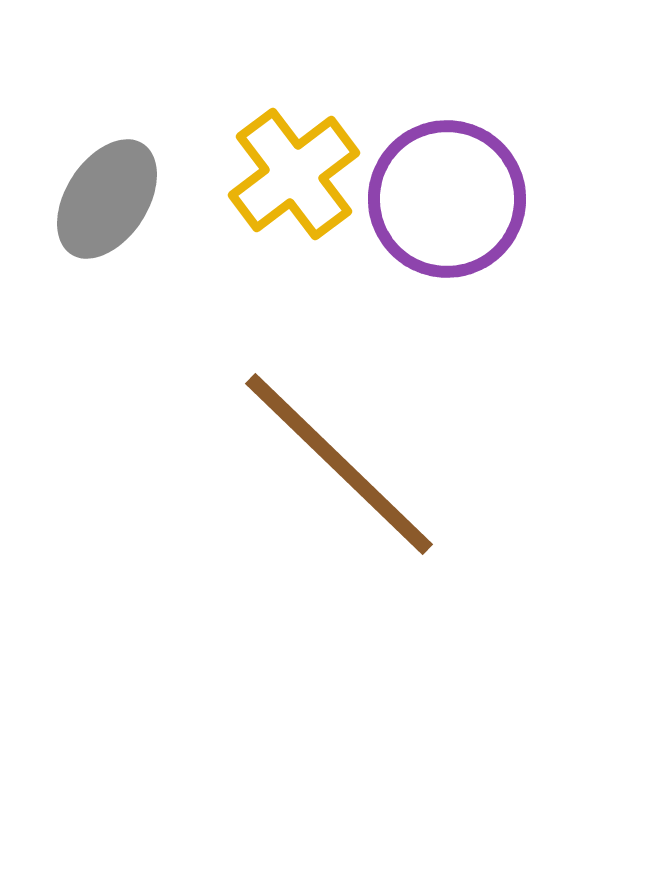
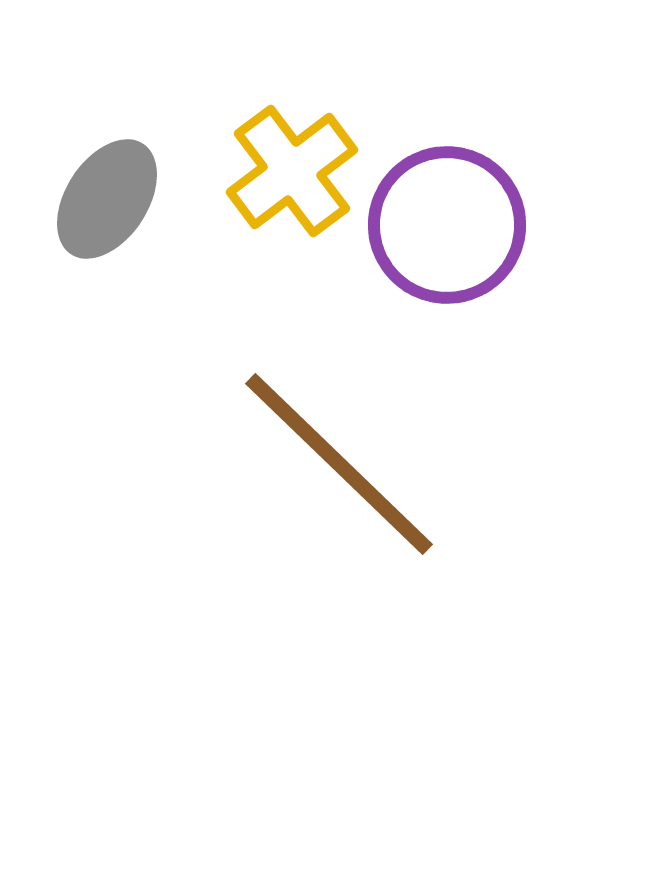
yellow cross: moved 2 px left, 3 px up
purple circle: moved 26 px down
